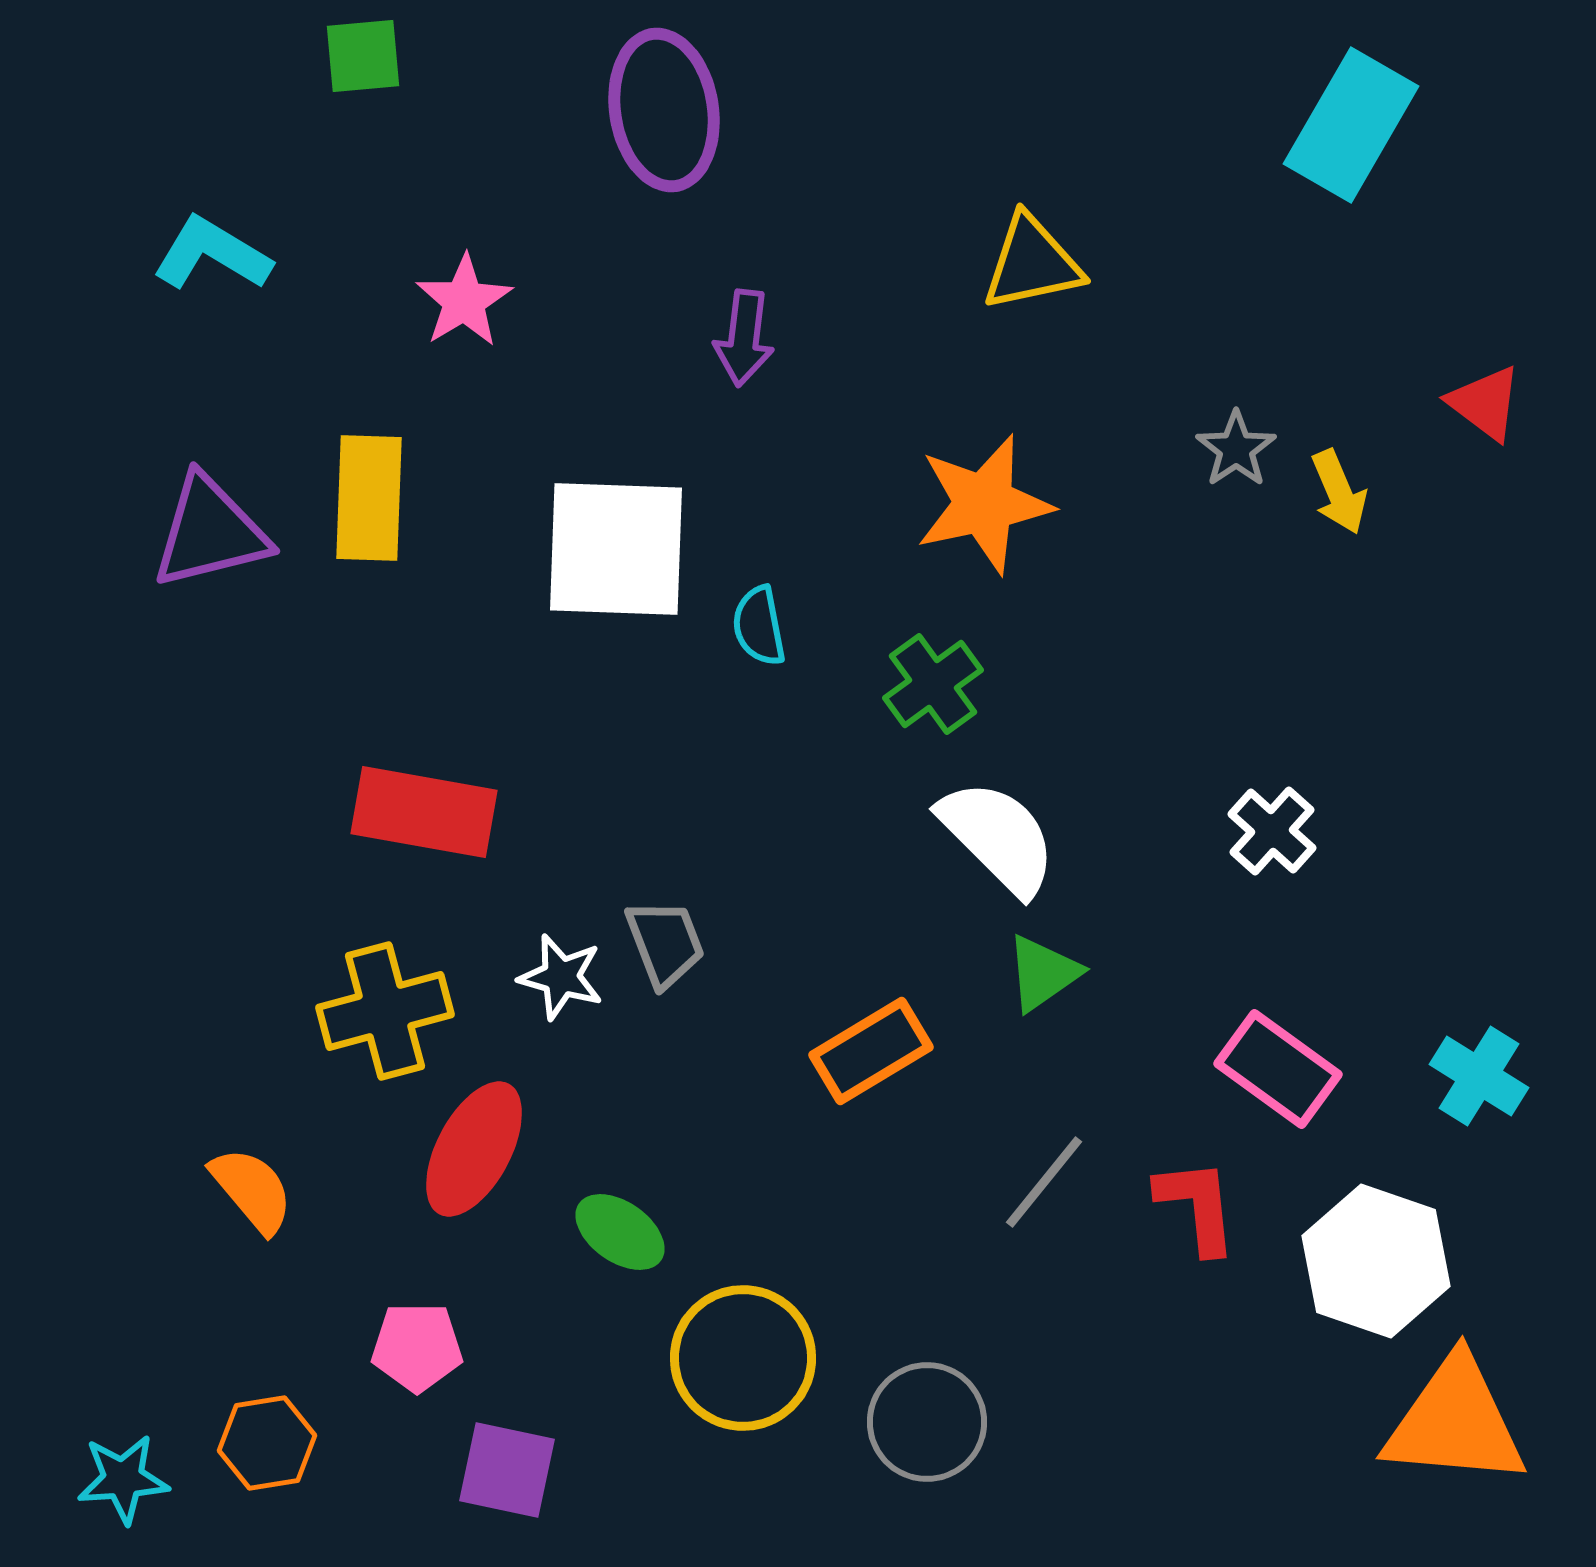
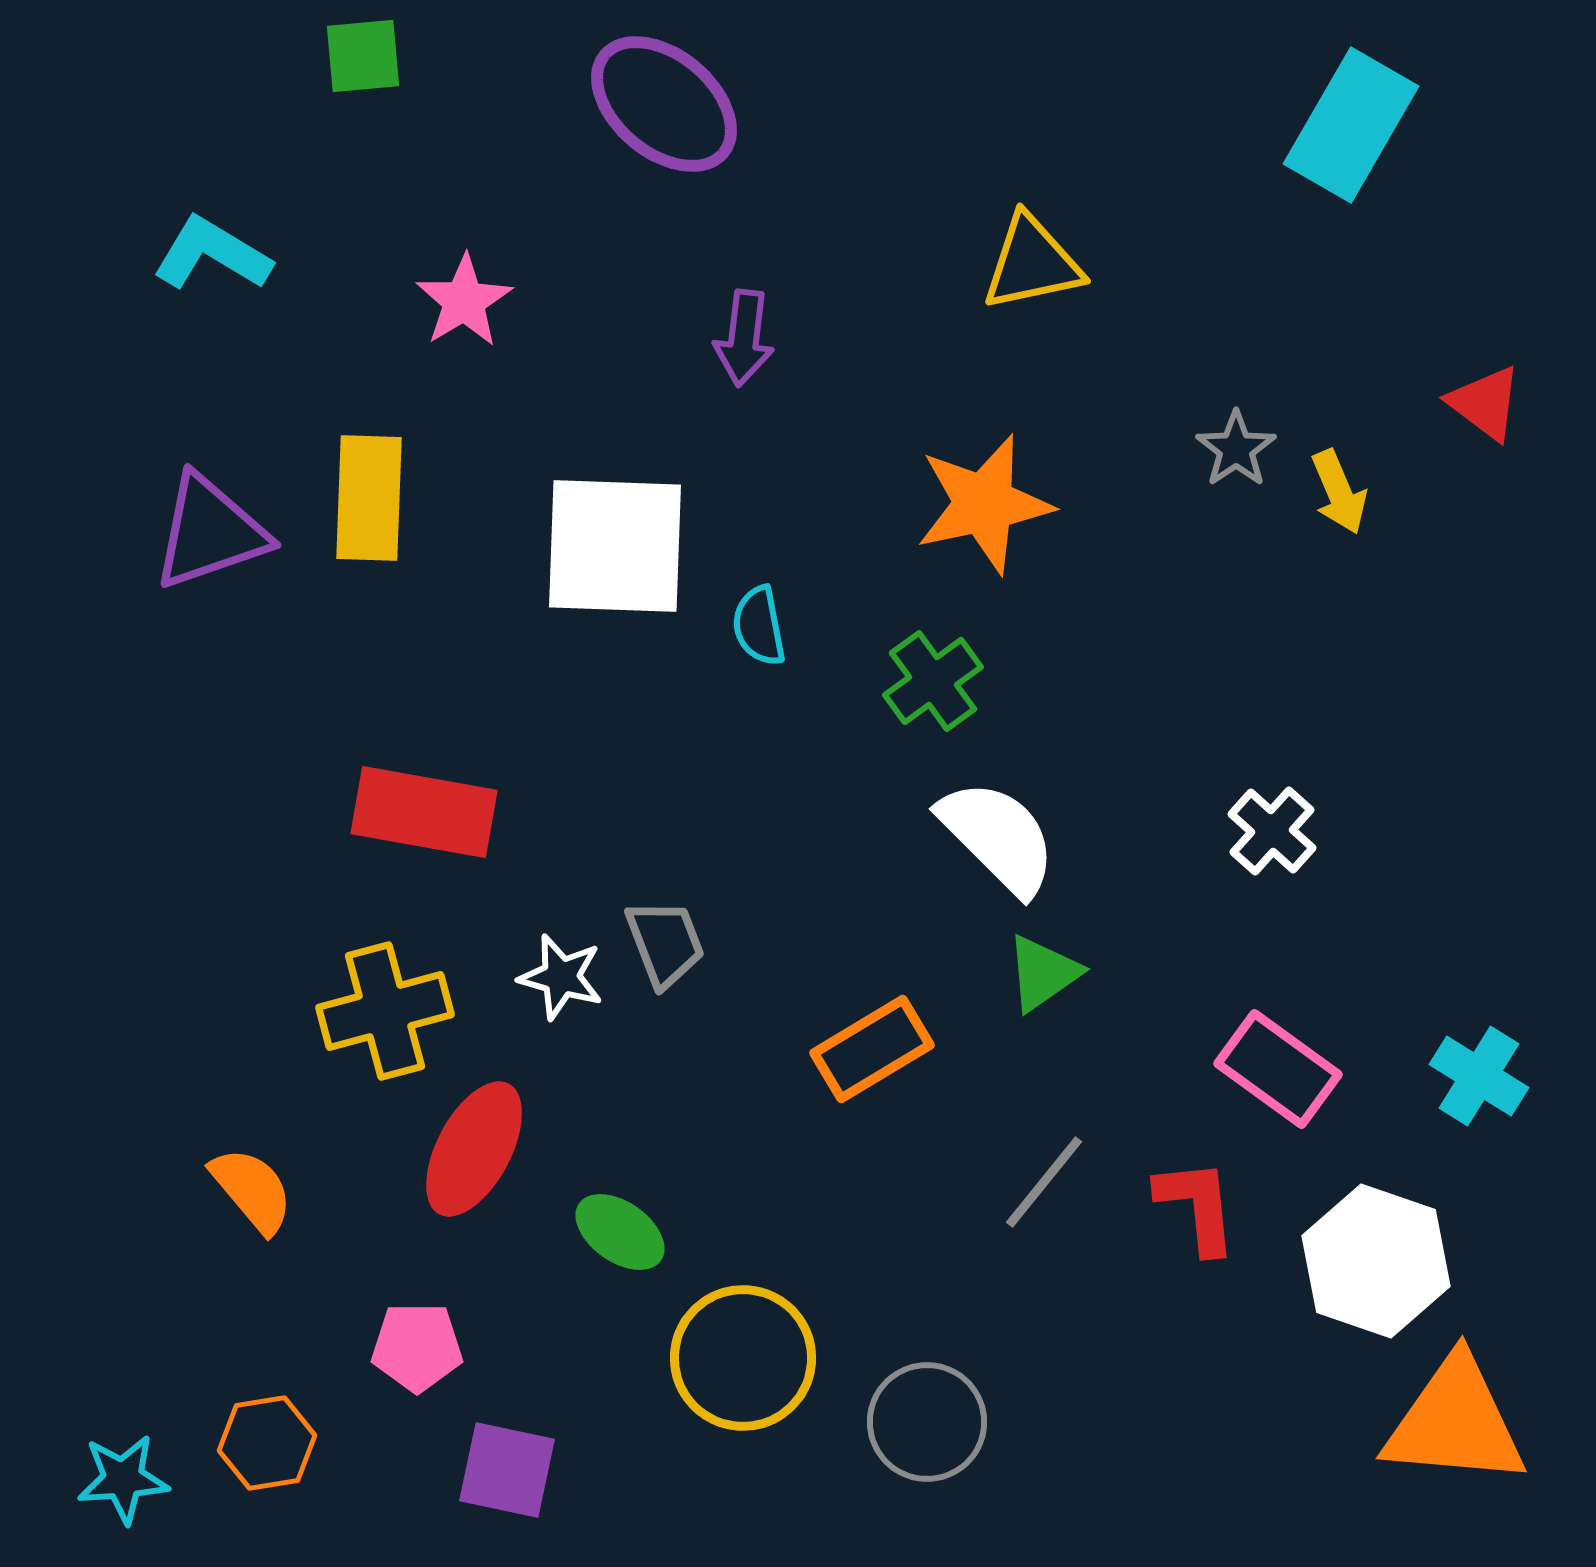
purple ellipse: moved 6 px up; rotated 41 degrees counterclockwise
purple triangle: rotated 5 degrees counterclockwise
white square: moved 1 px left, 3 px up
green cross: moved 3 px up
orange rectangle: moved 1 px right, 2 px up
